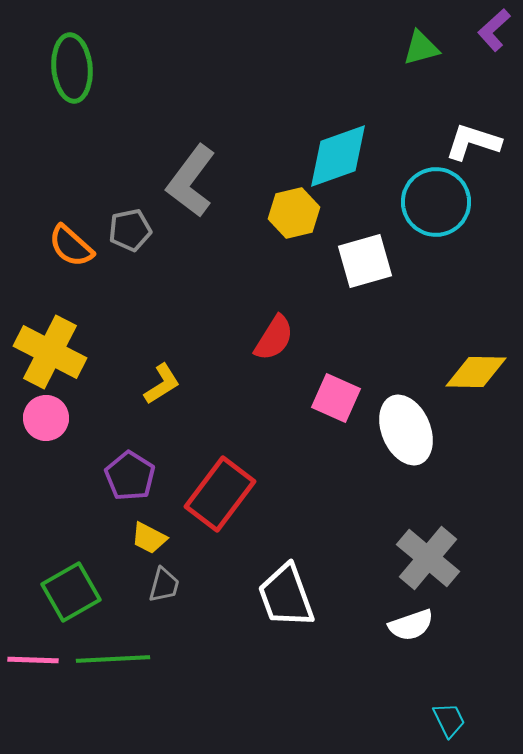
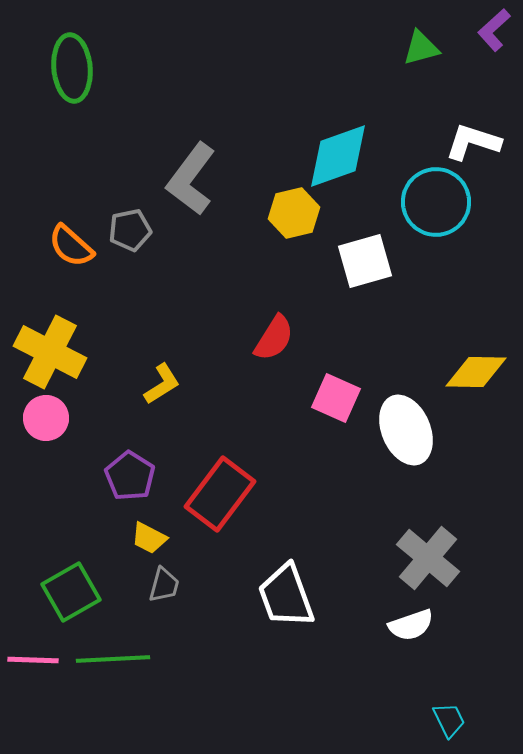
gray L-shape: moved 2 px up
